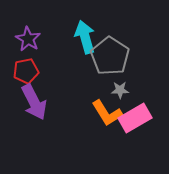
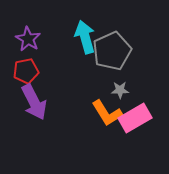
gray pentagon: moved 2 px right, 5 px up; rotated 15 degrees clockwise
